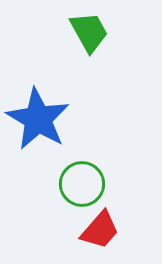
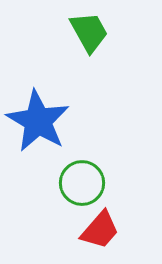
blue star: moved 2 px down
green circle: moved 1 px up
